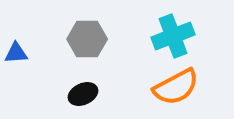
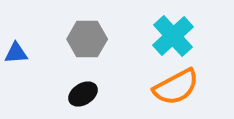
cyan cross: rotated 21 degrees counterclockwise
black ellipse: rotated 8 degrees counterclockwise
